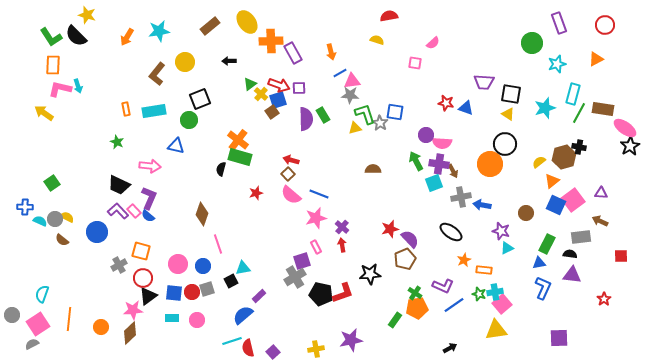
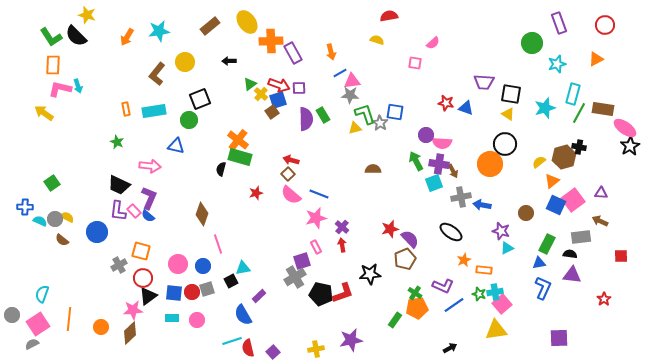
purple L-shape at (118, 211): rotated 130 degrees counterclockwise
blue semicircle at (243, 315): rotated 80 degrees counterclockwise
